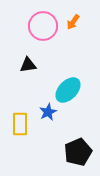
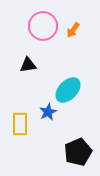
orange arrow: moved 8 px down
